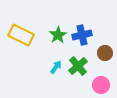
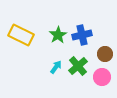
brown circle: moved 1 px down
pink circle: moved 1 px right, 8 px up
